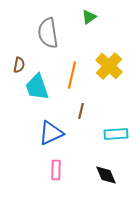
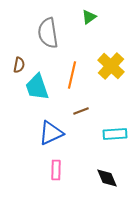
yellow cross: moved 2 px right
brown line: rotated 56 degrees clockwise
cyan rectangle: moved 1 px left
black diamond: moved 1 px right, 3 px down
